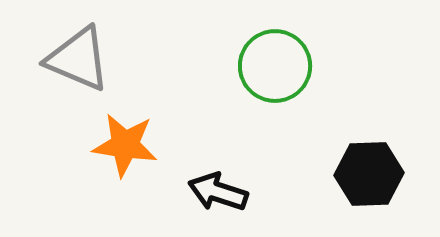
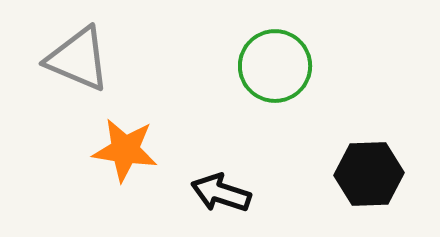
orange star: moved 5 px down
black arrow: moved 3 px right, 1 px down
